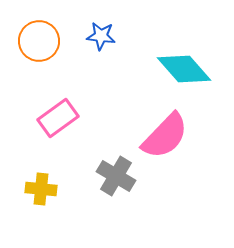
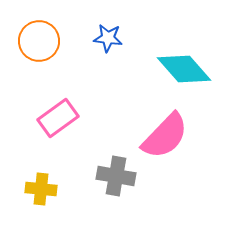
blue star: moved 7 px right, 2 px down
gray cross: rotated 21 degrees counterclockwise
